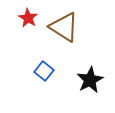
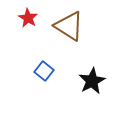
brown triangle: moved 5 px right, 1 px up
black star: moved 2 px right, 1 px down
